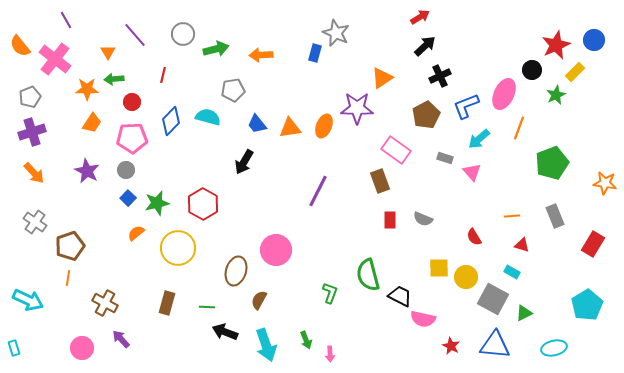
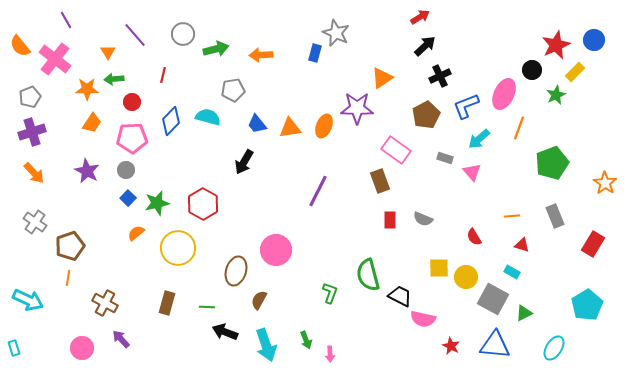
orange star at (605, 183): rotated 25 degrees clockwise
cyan ellipse at (554, 348): rotated 45 degrees counterclockwise
